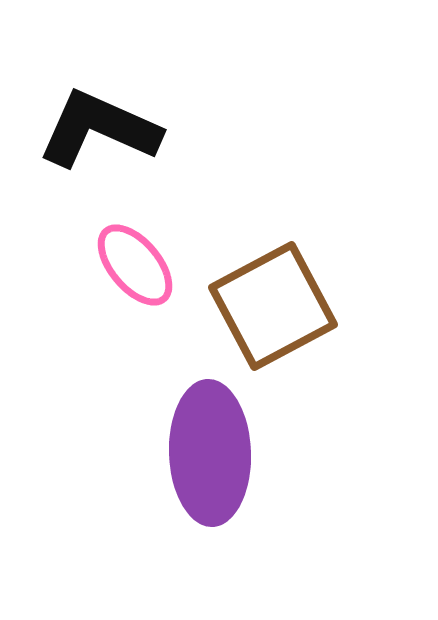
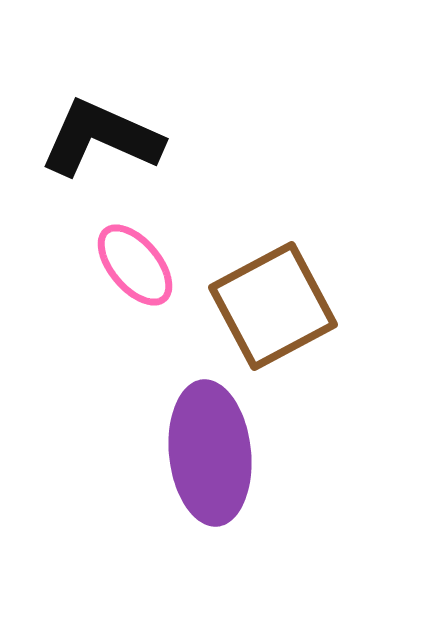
black L-shape: moved 2 px right, 9 px down
purple ellipse: rotated 4 degrees counterclockwise
